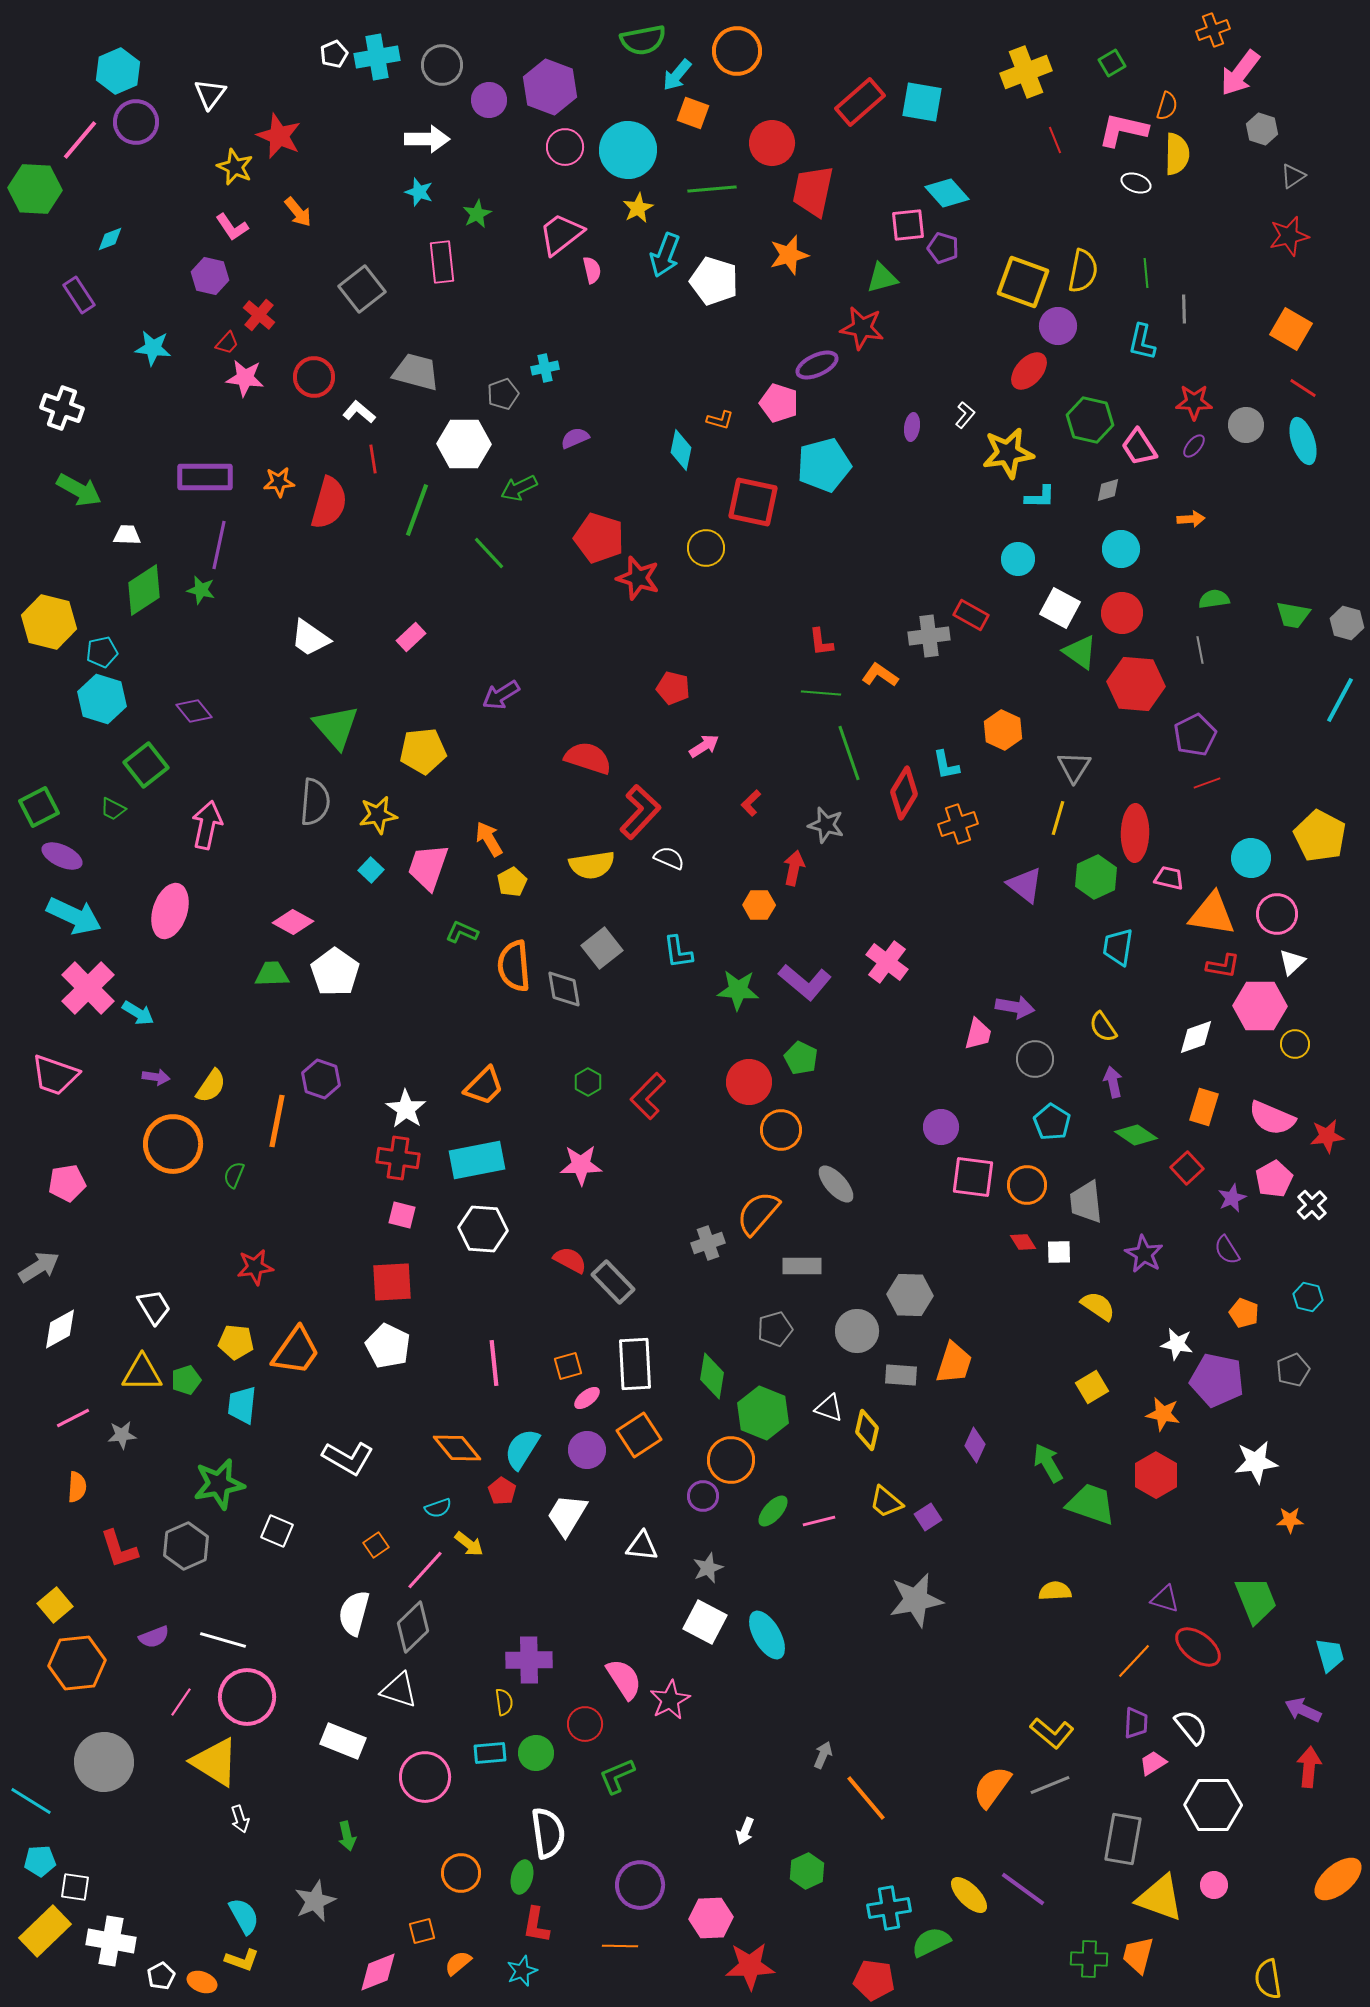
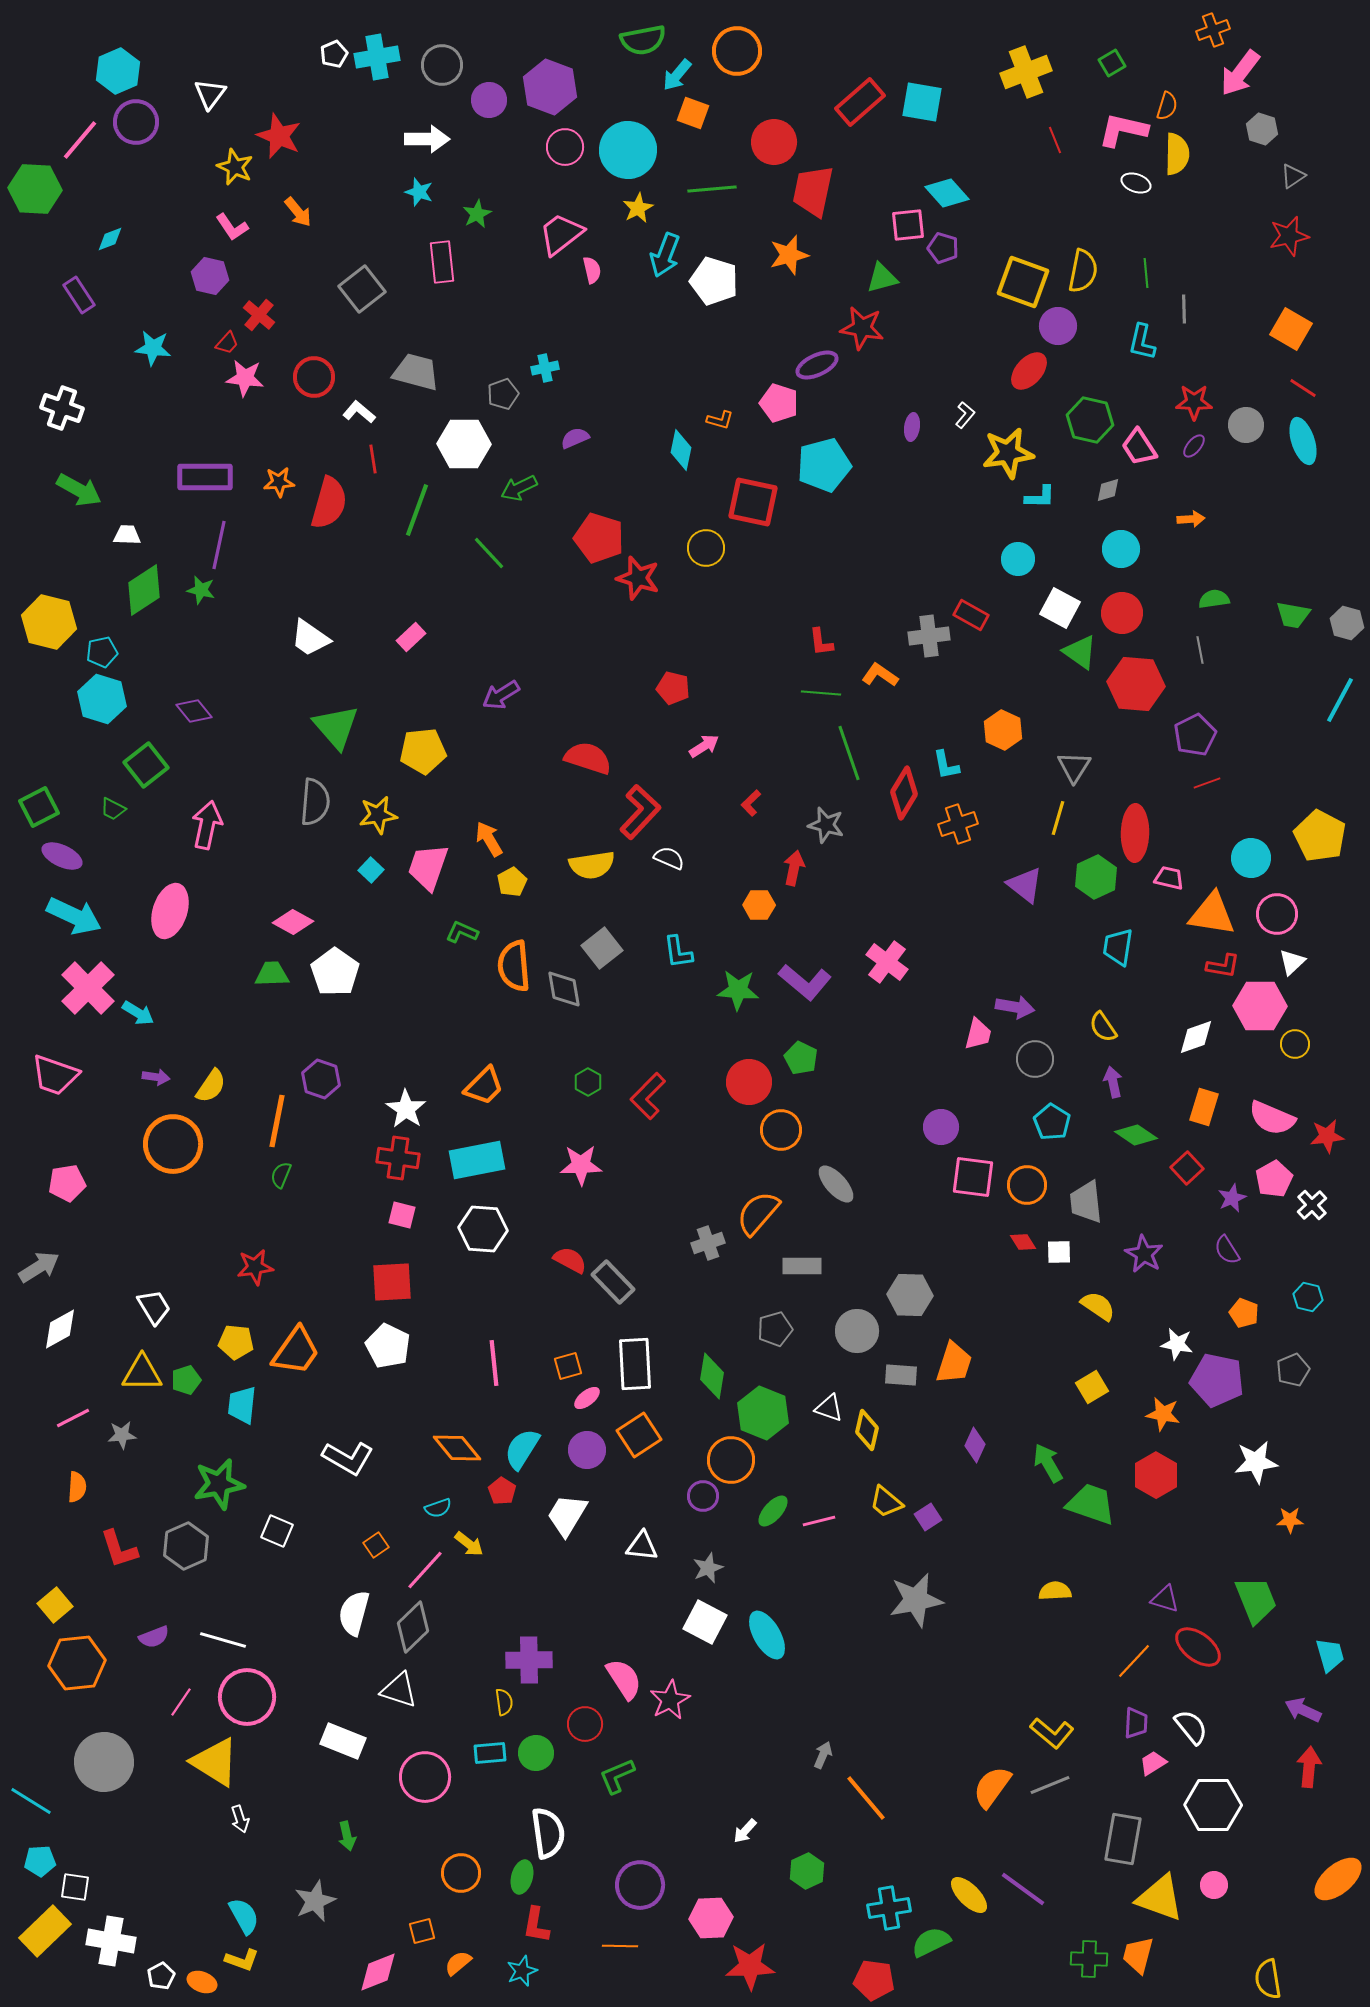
red circle at (772, 143): moved 2 px right, 1 px up
green semicircle at (234, 1175): moved 47 px right
white arrow at (745, 1831): rotated 20 degrees clockwise
